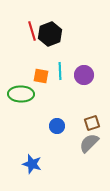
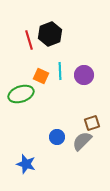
red line: moved 3 px left, 9 px down
orange square: rotated 14 degrees clockwise
green ellipse: rotated 20 degrees counterclockwise
blue circle: moved 11 px down
gray semicircle: moved 7 px left, 2 px up
blue star: moved 6 px left
